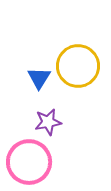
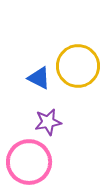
blue triangle: rotated 35 degrees counterclockwise
